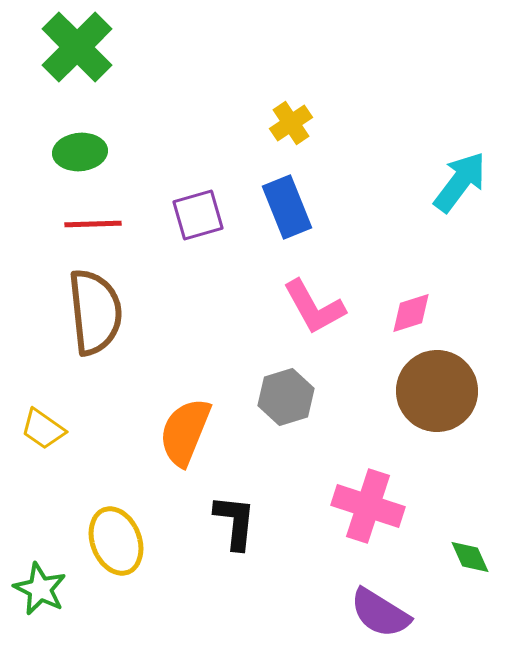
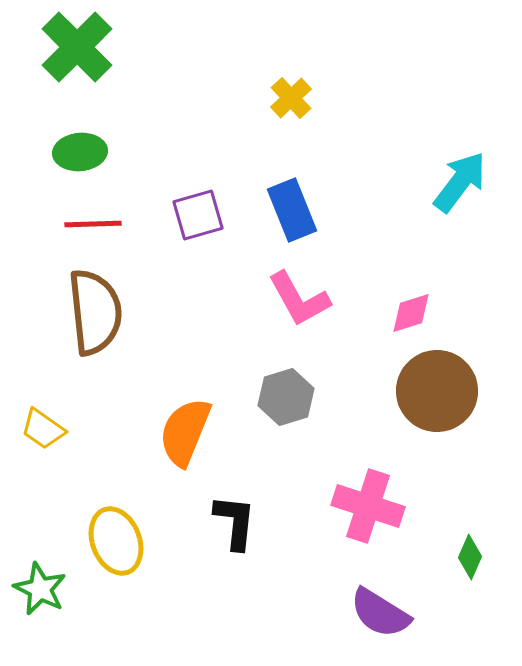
yellow cross: moved 25 px up; rotated 9 degrees counterclockwise
blue rectangle: moved 5 px right, 3 px down
pink L-shape: moved 15 px left, 8 px up
green diamond: rotated 48 degrees clockwise
